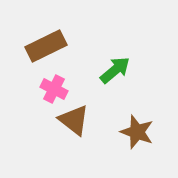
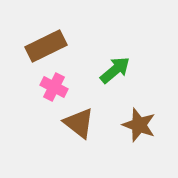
pink cross: moved 2 px up
brown triangle: moved 5 px right, 3 px down
brown star: moved 2 px right, 7 px up
